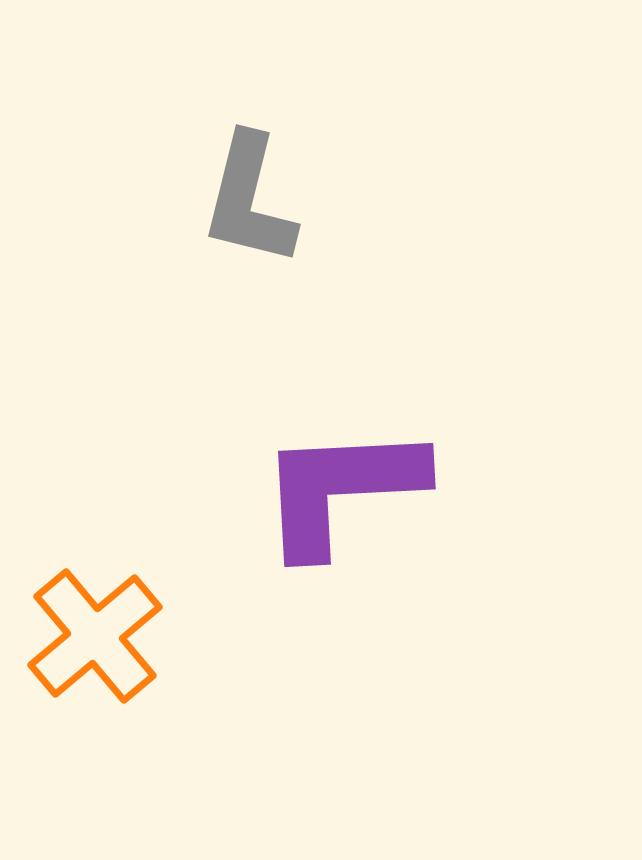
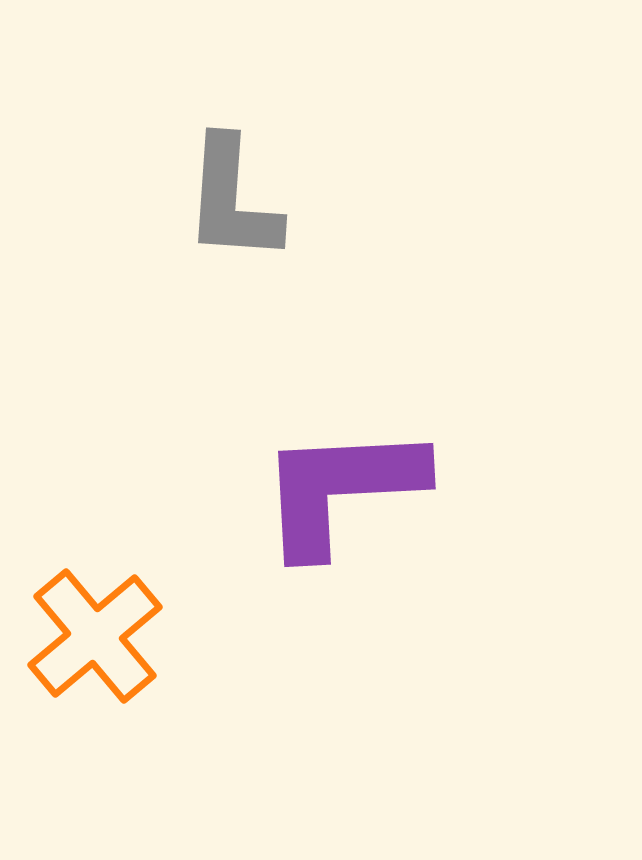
gray L-shape: moved 17 px left; rotated 10 degrees counterclockwise
